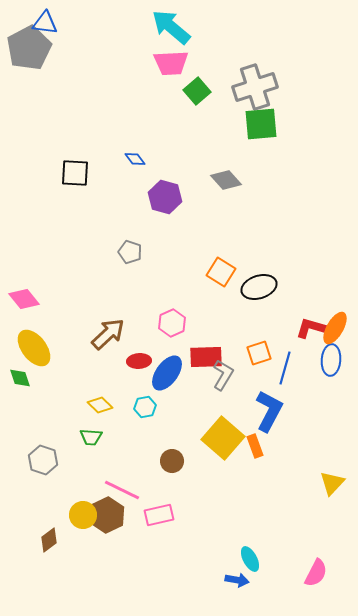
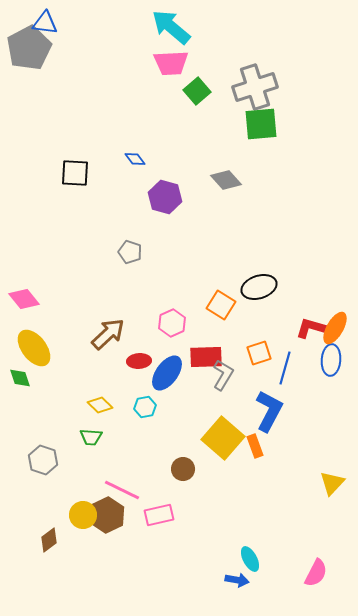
orange square at (221, 272): moved 33 px down
brown circle at (172, 461): moved 11 px right, 8 px down
